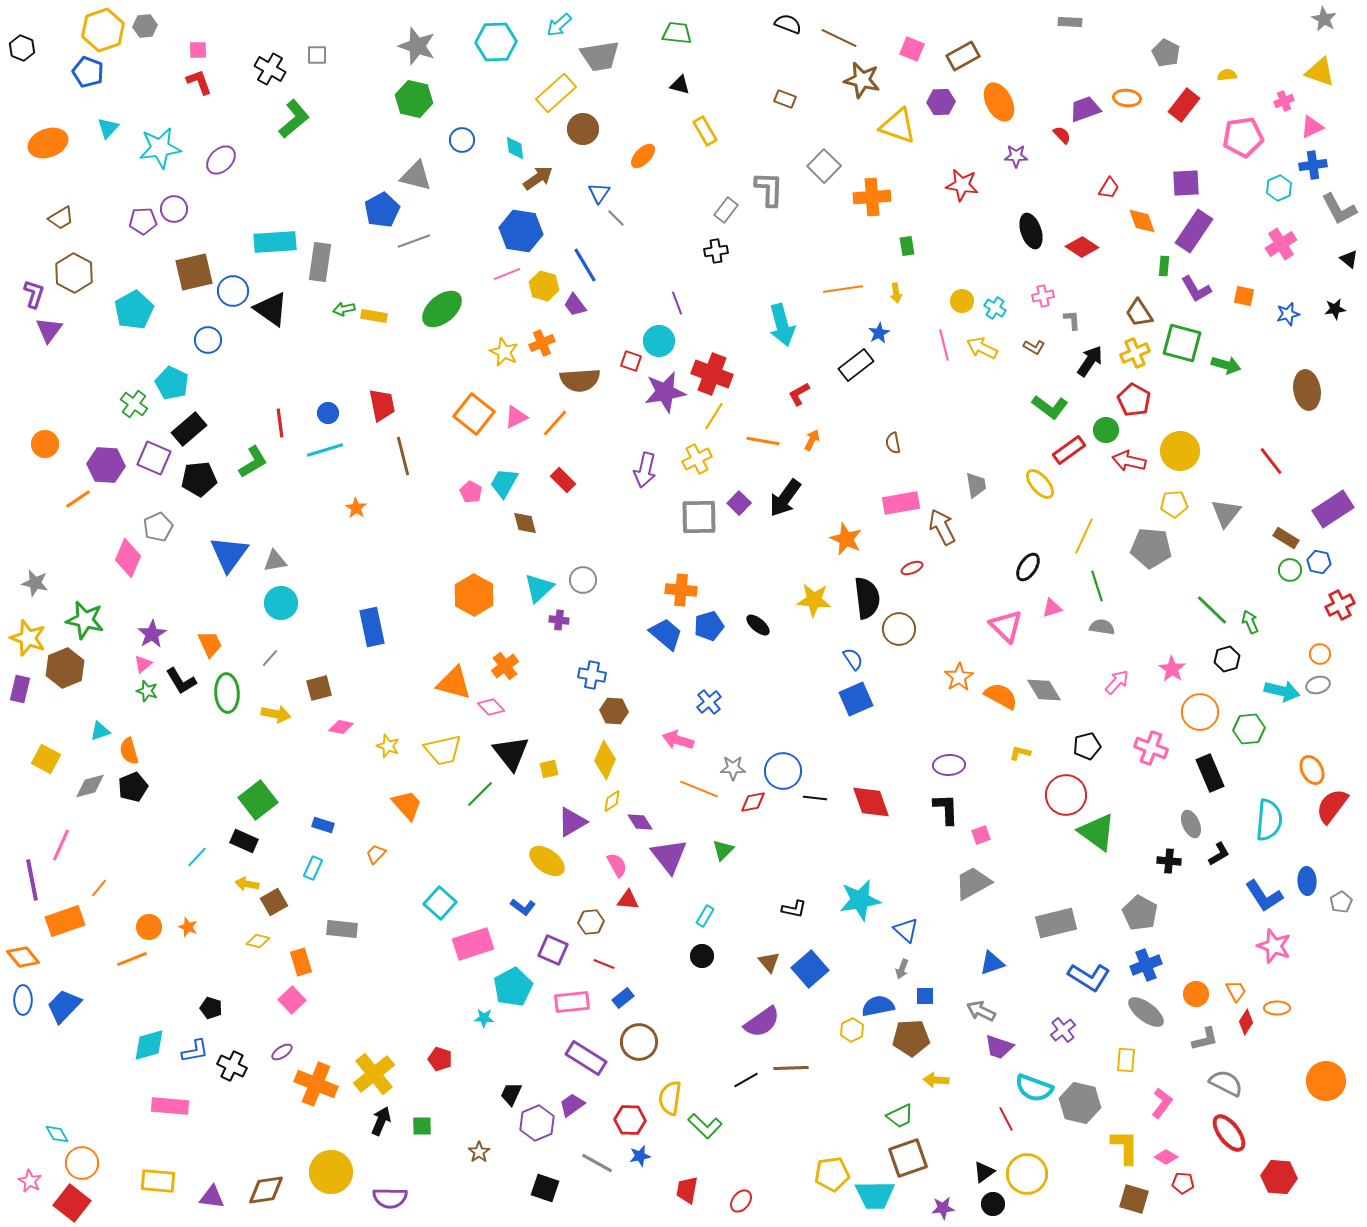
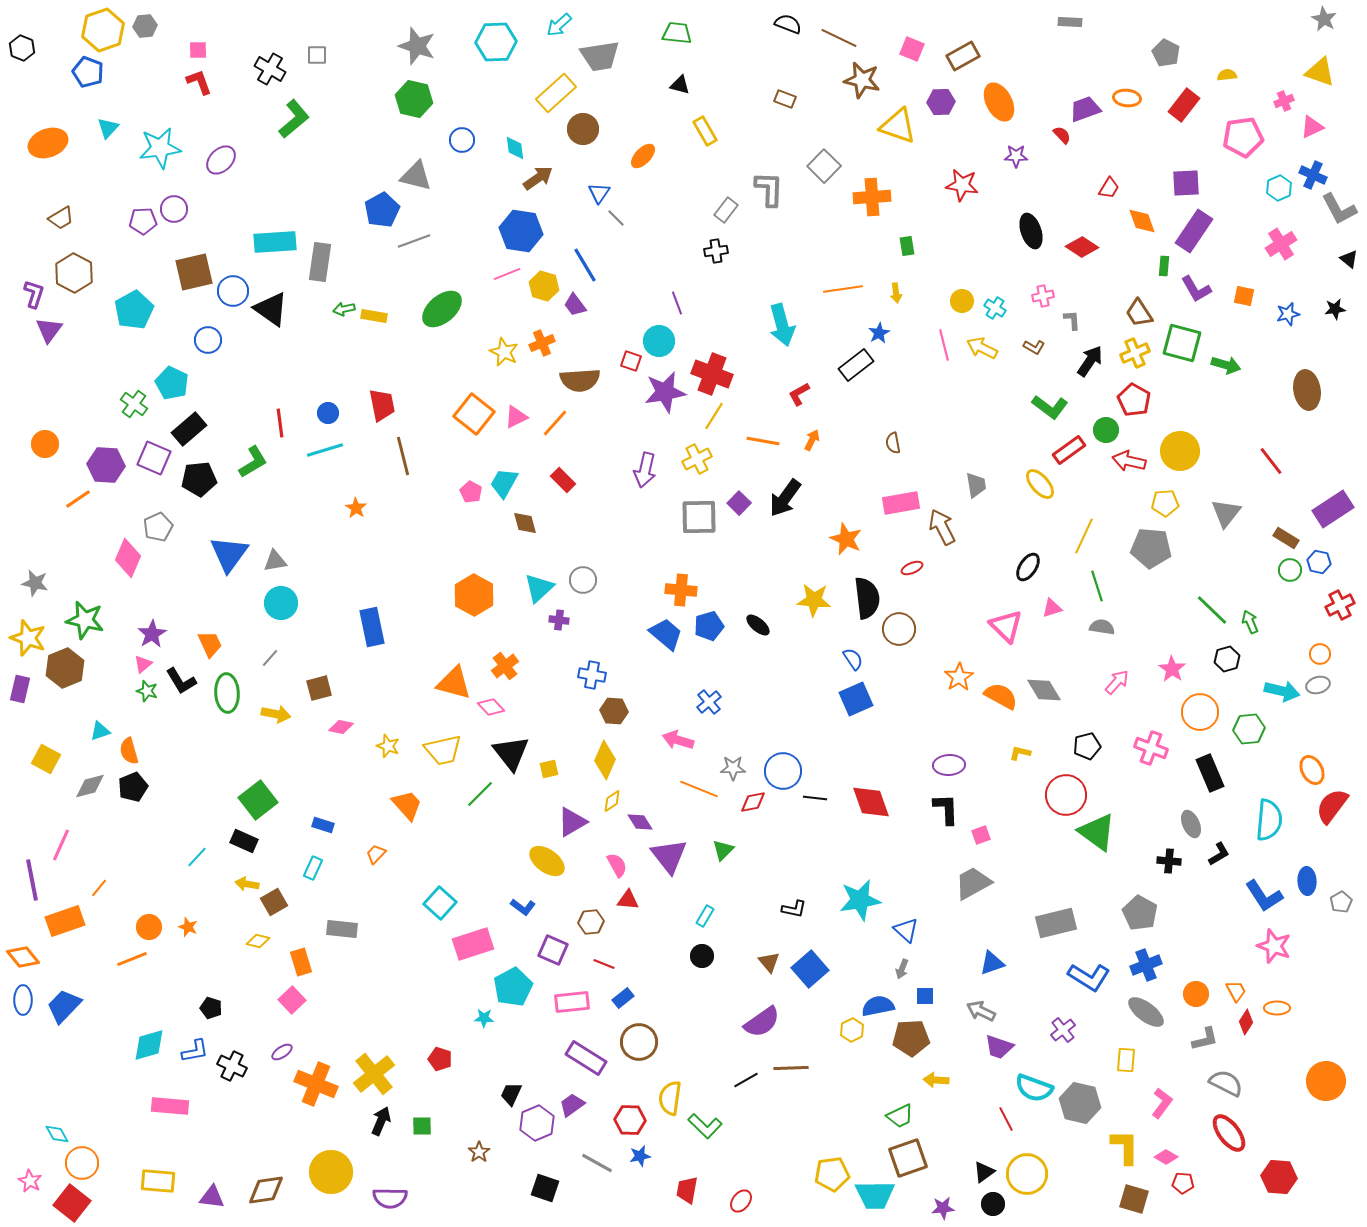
blue cross at (1313, 165): moved 10 px down; rotated 32 degrees clockwise
yellow pentagon at (1174, 504): moved 9 px left, 1 px up
